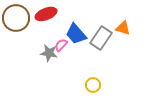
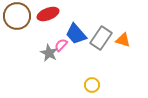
red ellipse: moved 2 px right
brown circle: moved 1 px right, 2 px up
orange triangle: moved 12 px down
gray star: rotated 18 degrees clockwise
yellow circle: moved 1 px left
